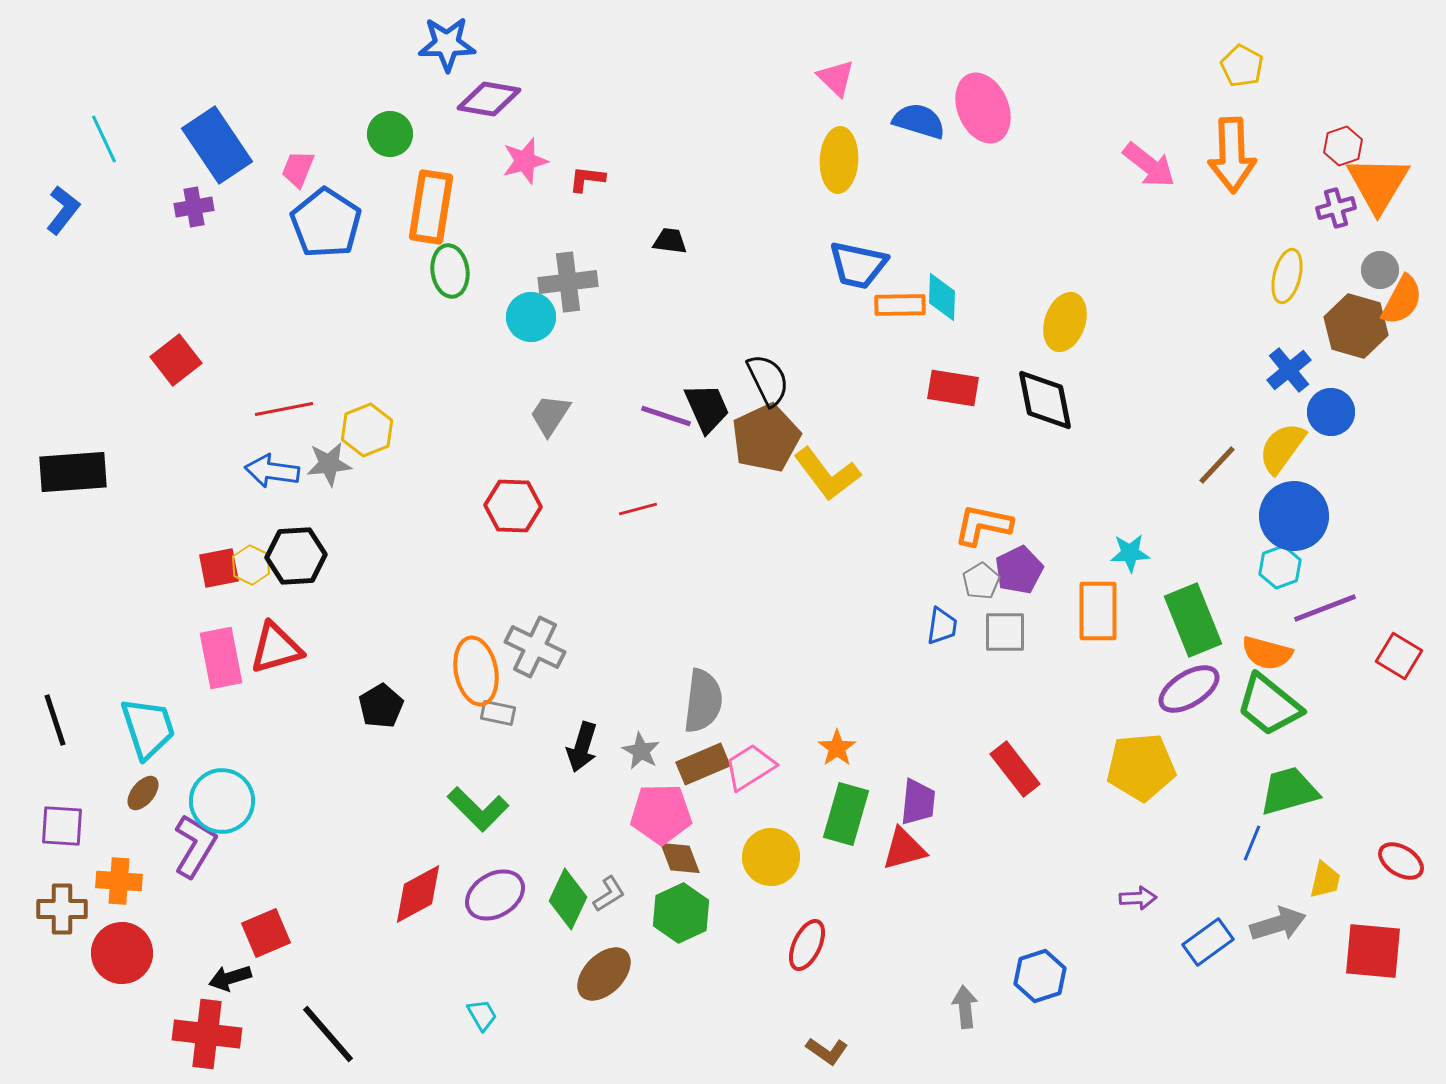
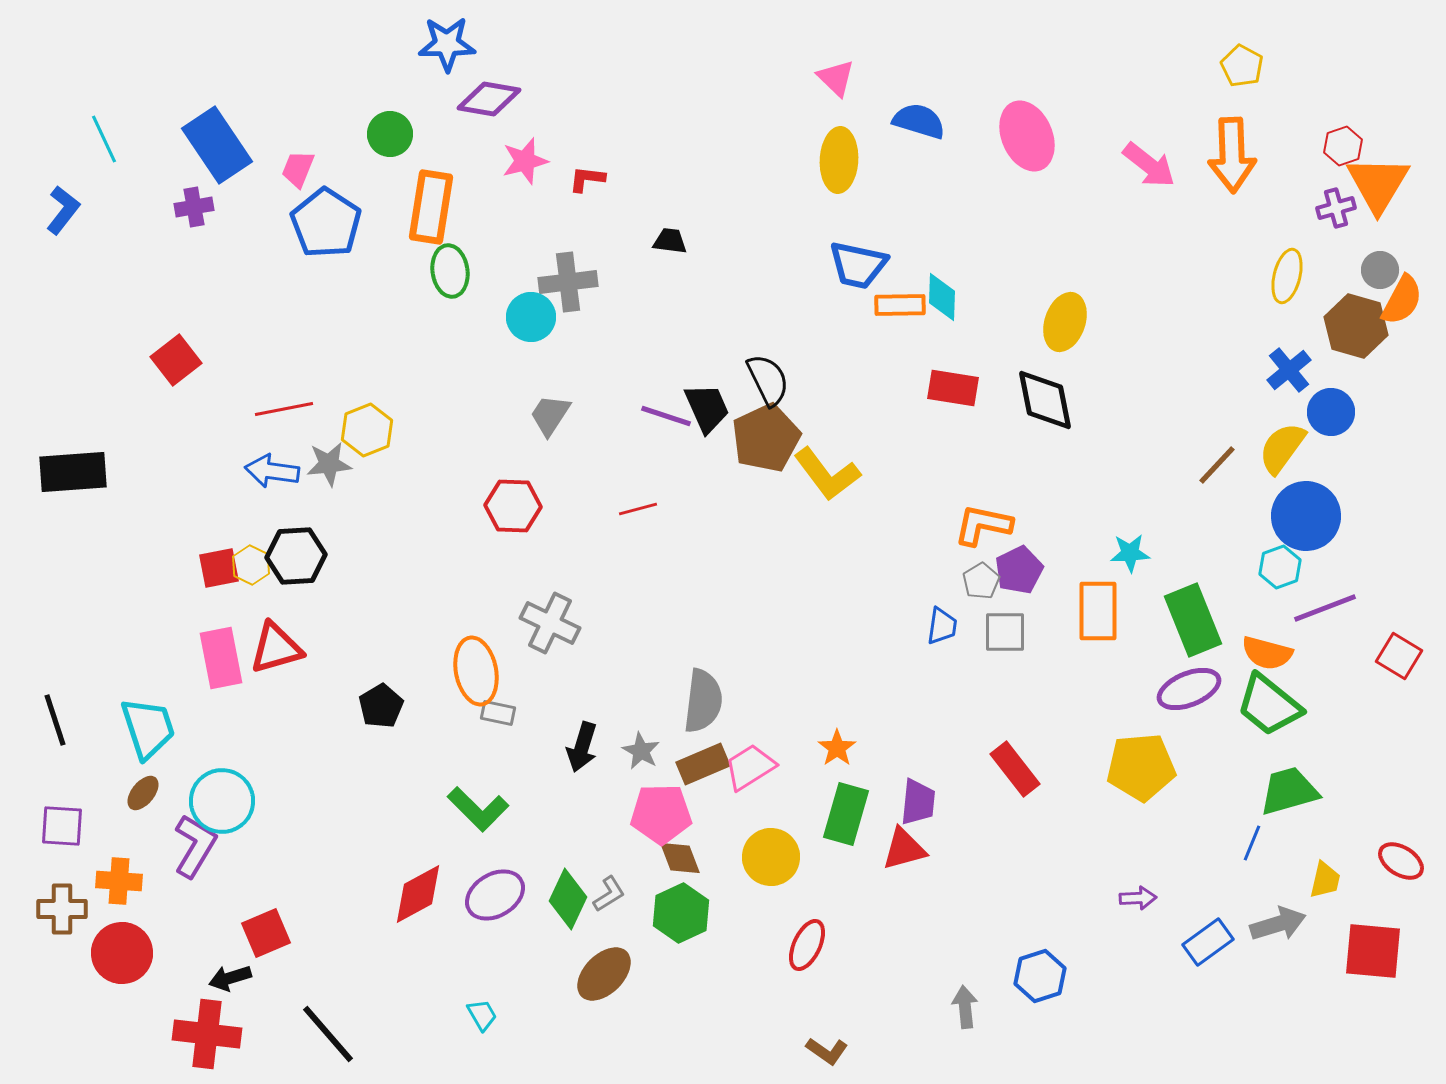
pink ellipse at (983, 108): moved 44 px right, 28 px down
blue circle at (1294, 516): moved 12 px right
gray cross at (535, 647): moved 15 px right, 24 px up
purple ellipse at (1189, 689): rotated 10 degrees clockwise
